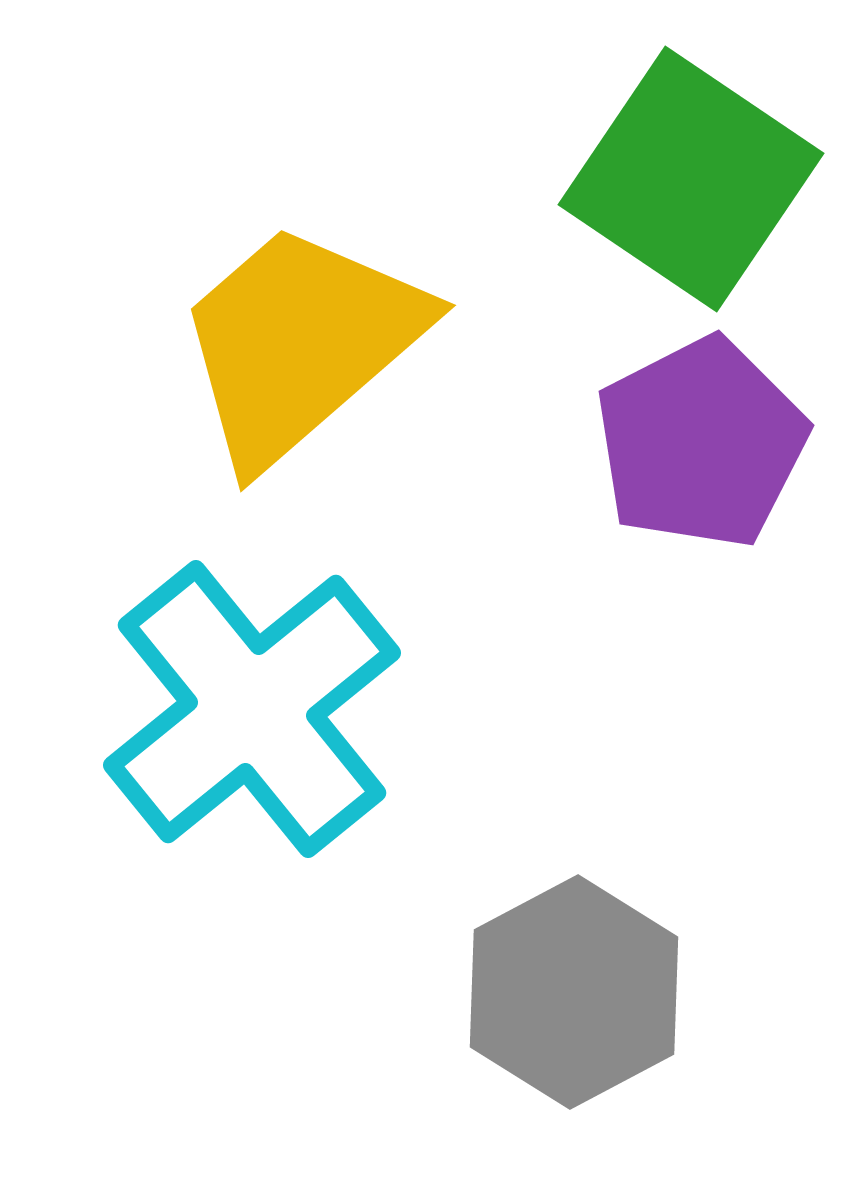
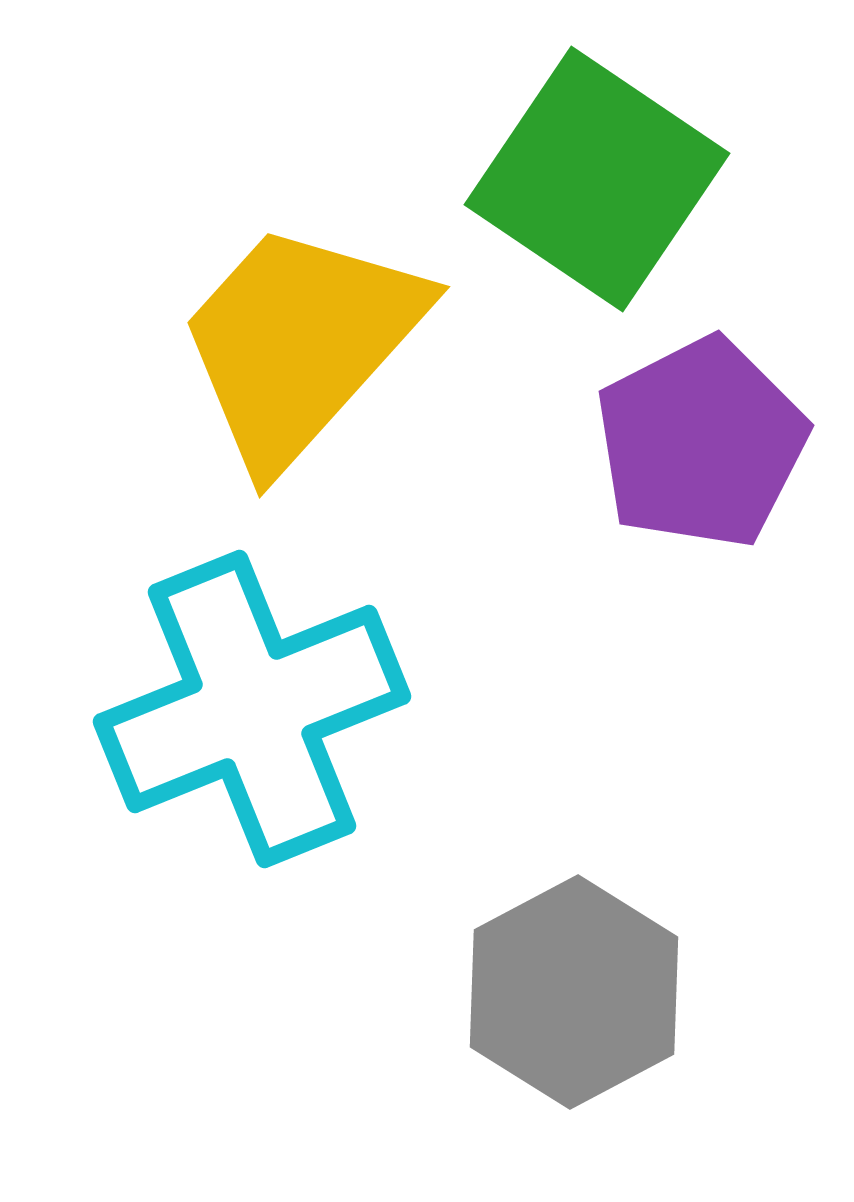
green square: moved 94 px left
yellow trapezoid: rotated 7 degrees counterclockwise
cyan cross: rotated 17 degrees clockwise
